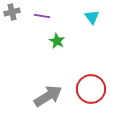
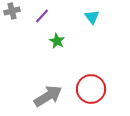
gray cross: moved 1 px up
purple line: rotated 56 degrees counterclockwise
